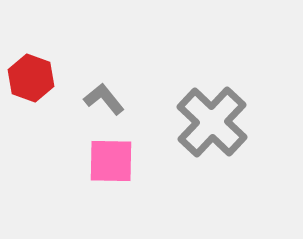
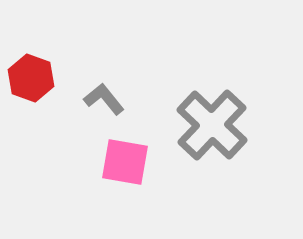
gray cross: moved 3 px down
pink square: moved 14 px right, 1 px down; rotated 9 degrees clockwise
